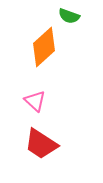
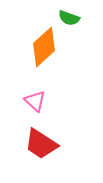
green semicircle: moved 2 px down
